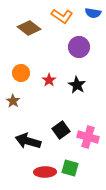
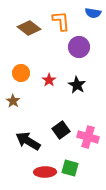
orange L-shape: moved 1 px left, 5 px down; rotated 130 degrees counterclockwise
black arrow: rotated 15 degrees clockwise
